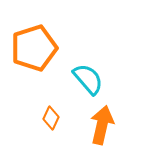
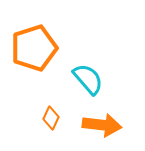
orange arrow: rotated 84 degrees clockwise
